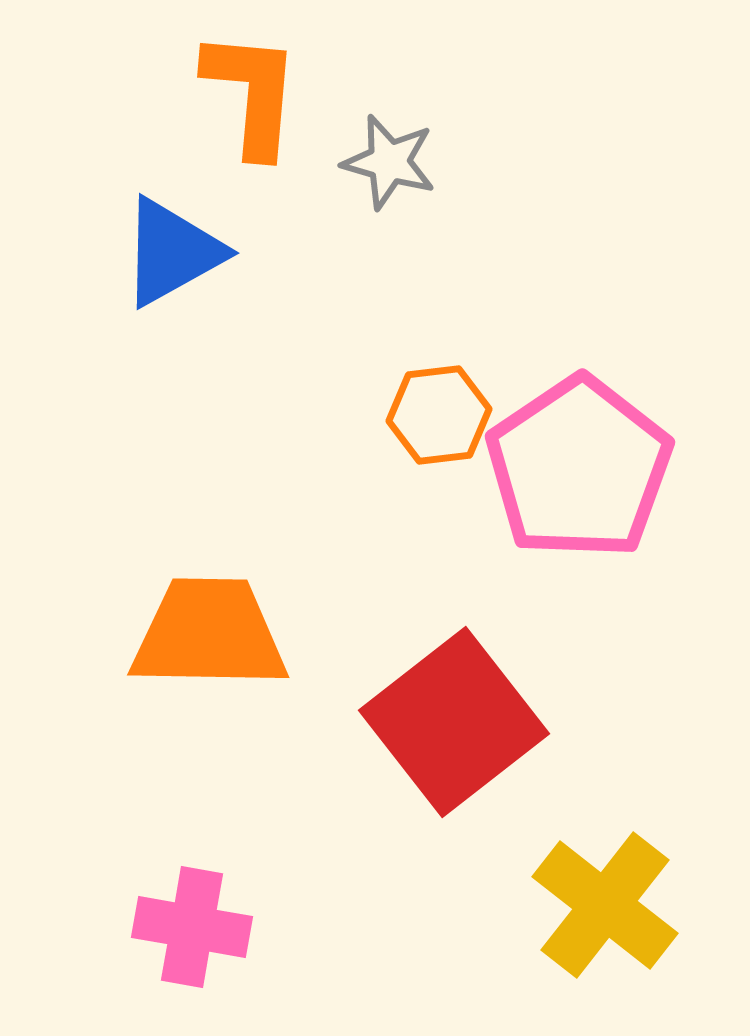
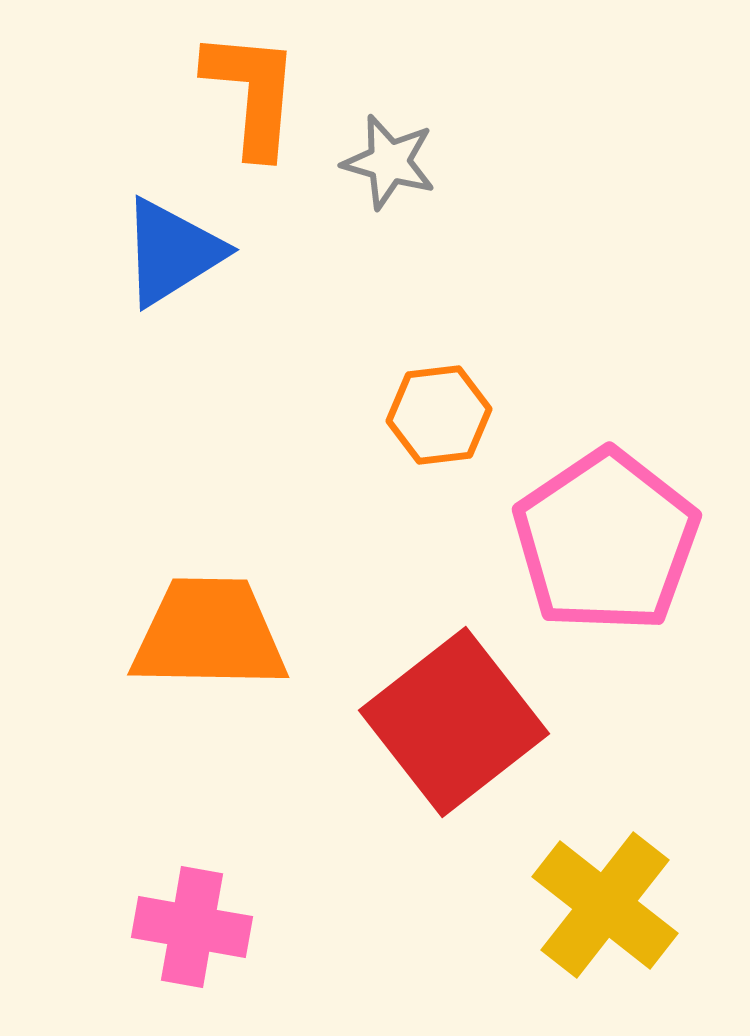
blue triangle: rotated 3 degrees counterclockwise
pink pentagon: moved 27 px right, 73 px down
